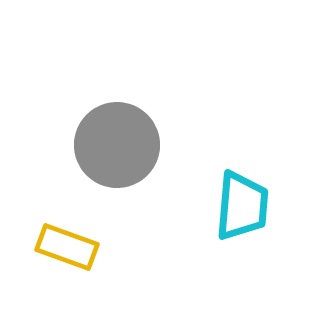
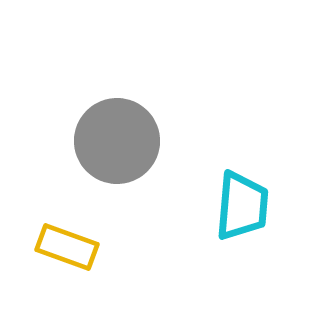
gray circle: moved 4 px up
